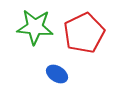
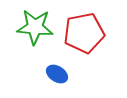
red pentagon: rotated 15 degrees clockwise
